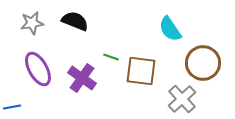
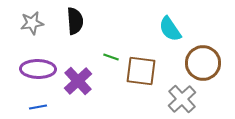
black semicircle: rotated 64 degrees clockwise
purple ellipse: rotated 60 degrees counterclockwise
purple cross: moved 4 px left, 3 px down; rotated 12 degrees clockwise
blue line: moved 26 px right
